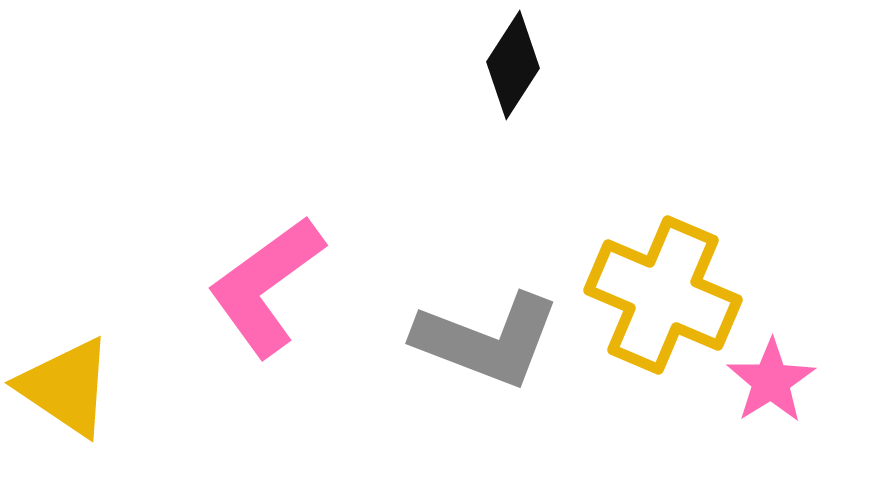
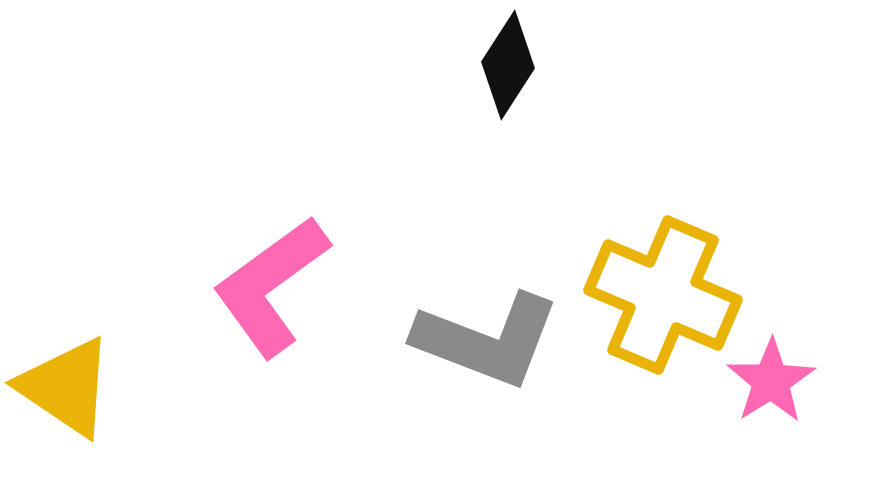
black diamond: moved 5 px left
pink L-shape: moved 5 px right
